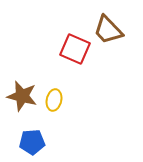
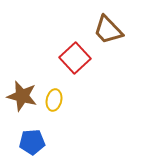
red square: moved 9 px down; rotated 24 degrees clockwise
